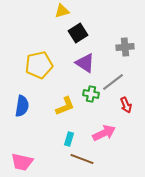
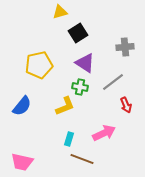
yellow triangle: moved 2 px left, 1 px down
green cross: moved 11 px left, 7 px up
blue semicircle: rotated 30 degrees clockwise
